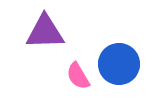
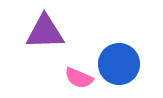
pink semicircle: moved 1 px right, 2 px down; rotated 36 degrees counterclockwise
